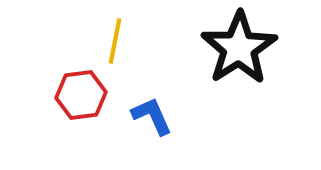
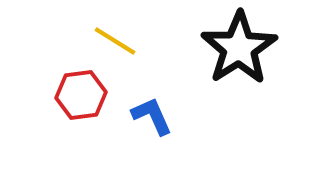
yellow line: rotated 69 degrees counterclockwise
